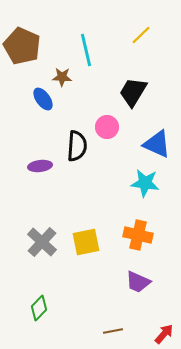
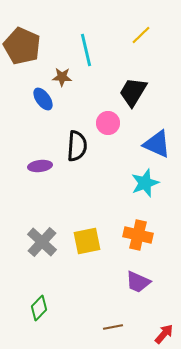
pink circle: moved 1 px right, 4 px up
cyan star: rotated 28 degrees counterclockwise
yellow square: moved 1 px right, 1 px up
brown line: moved 4 px up
